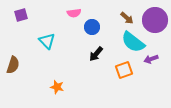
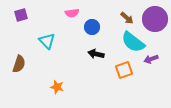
pink semicircle: moved 2 px left
purple circle: moved 1 px up
black arrow: rotated 63 degrees clockwise
brown semicircle: moved 6 px right, 1 px up
